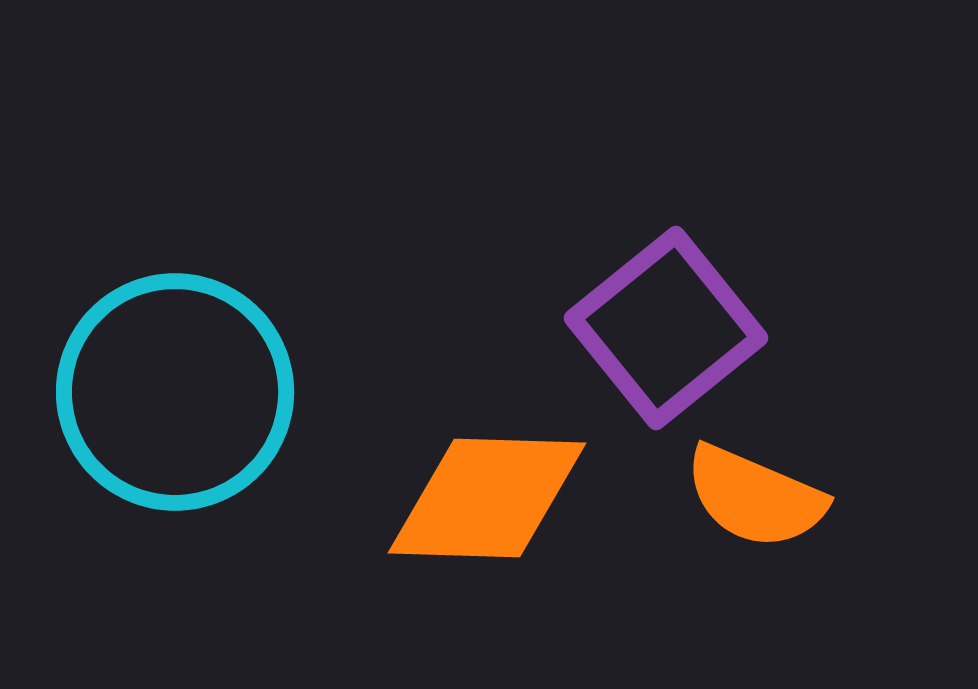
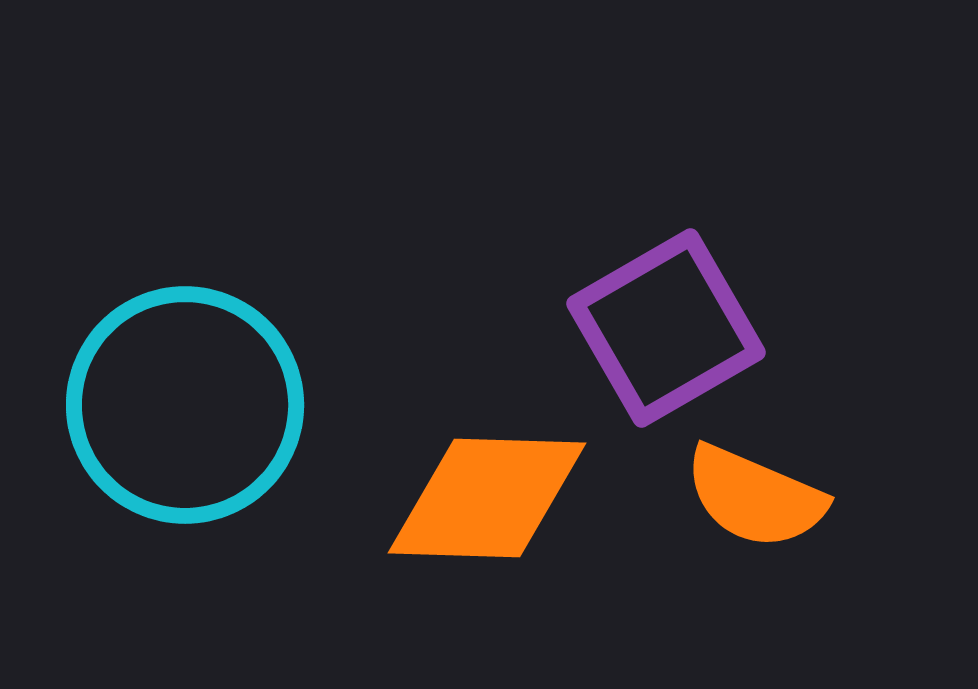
purple square: rotated 9 degrees clockwise
cyan circle: moved 10 px right, 13 px down
